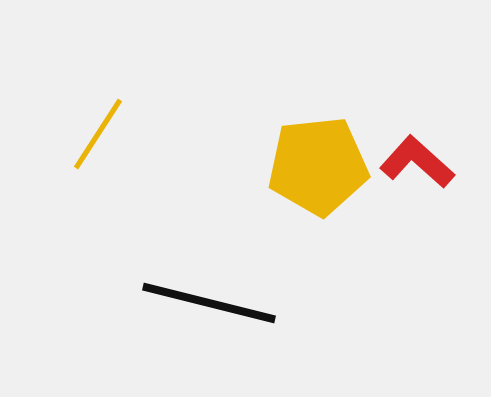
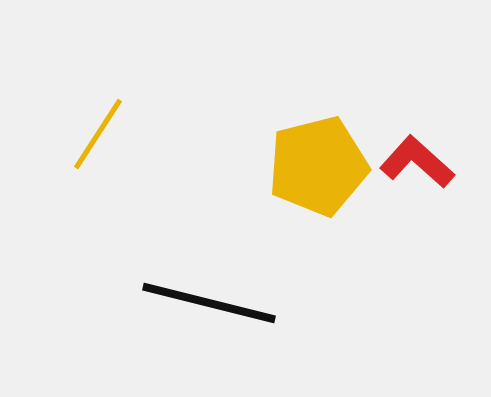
yellow pentagon: rotated 8 degrees counterclockwise
